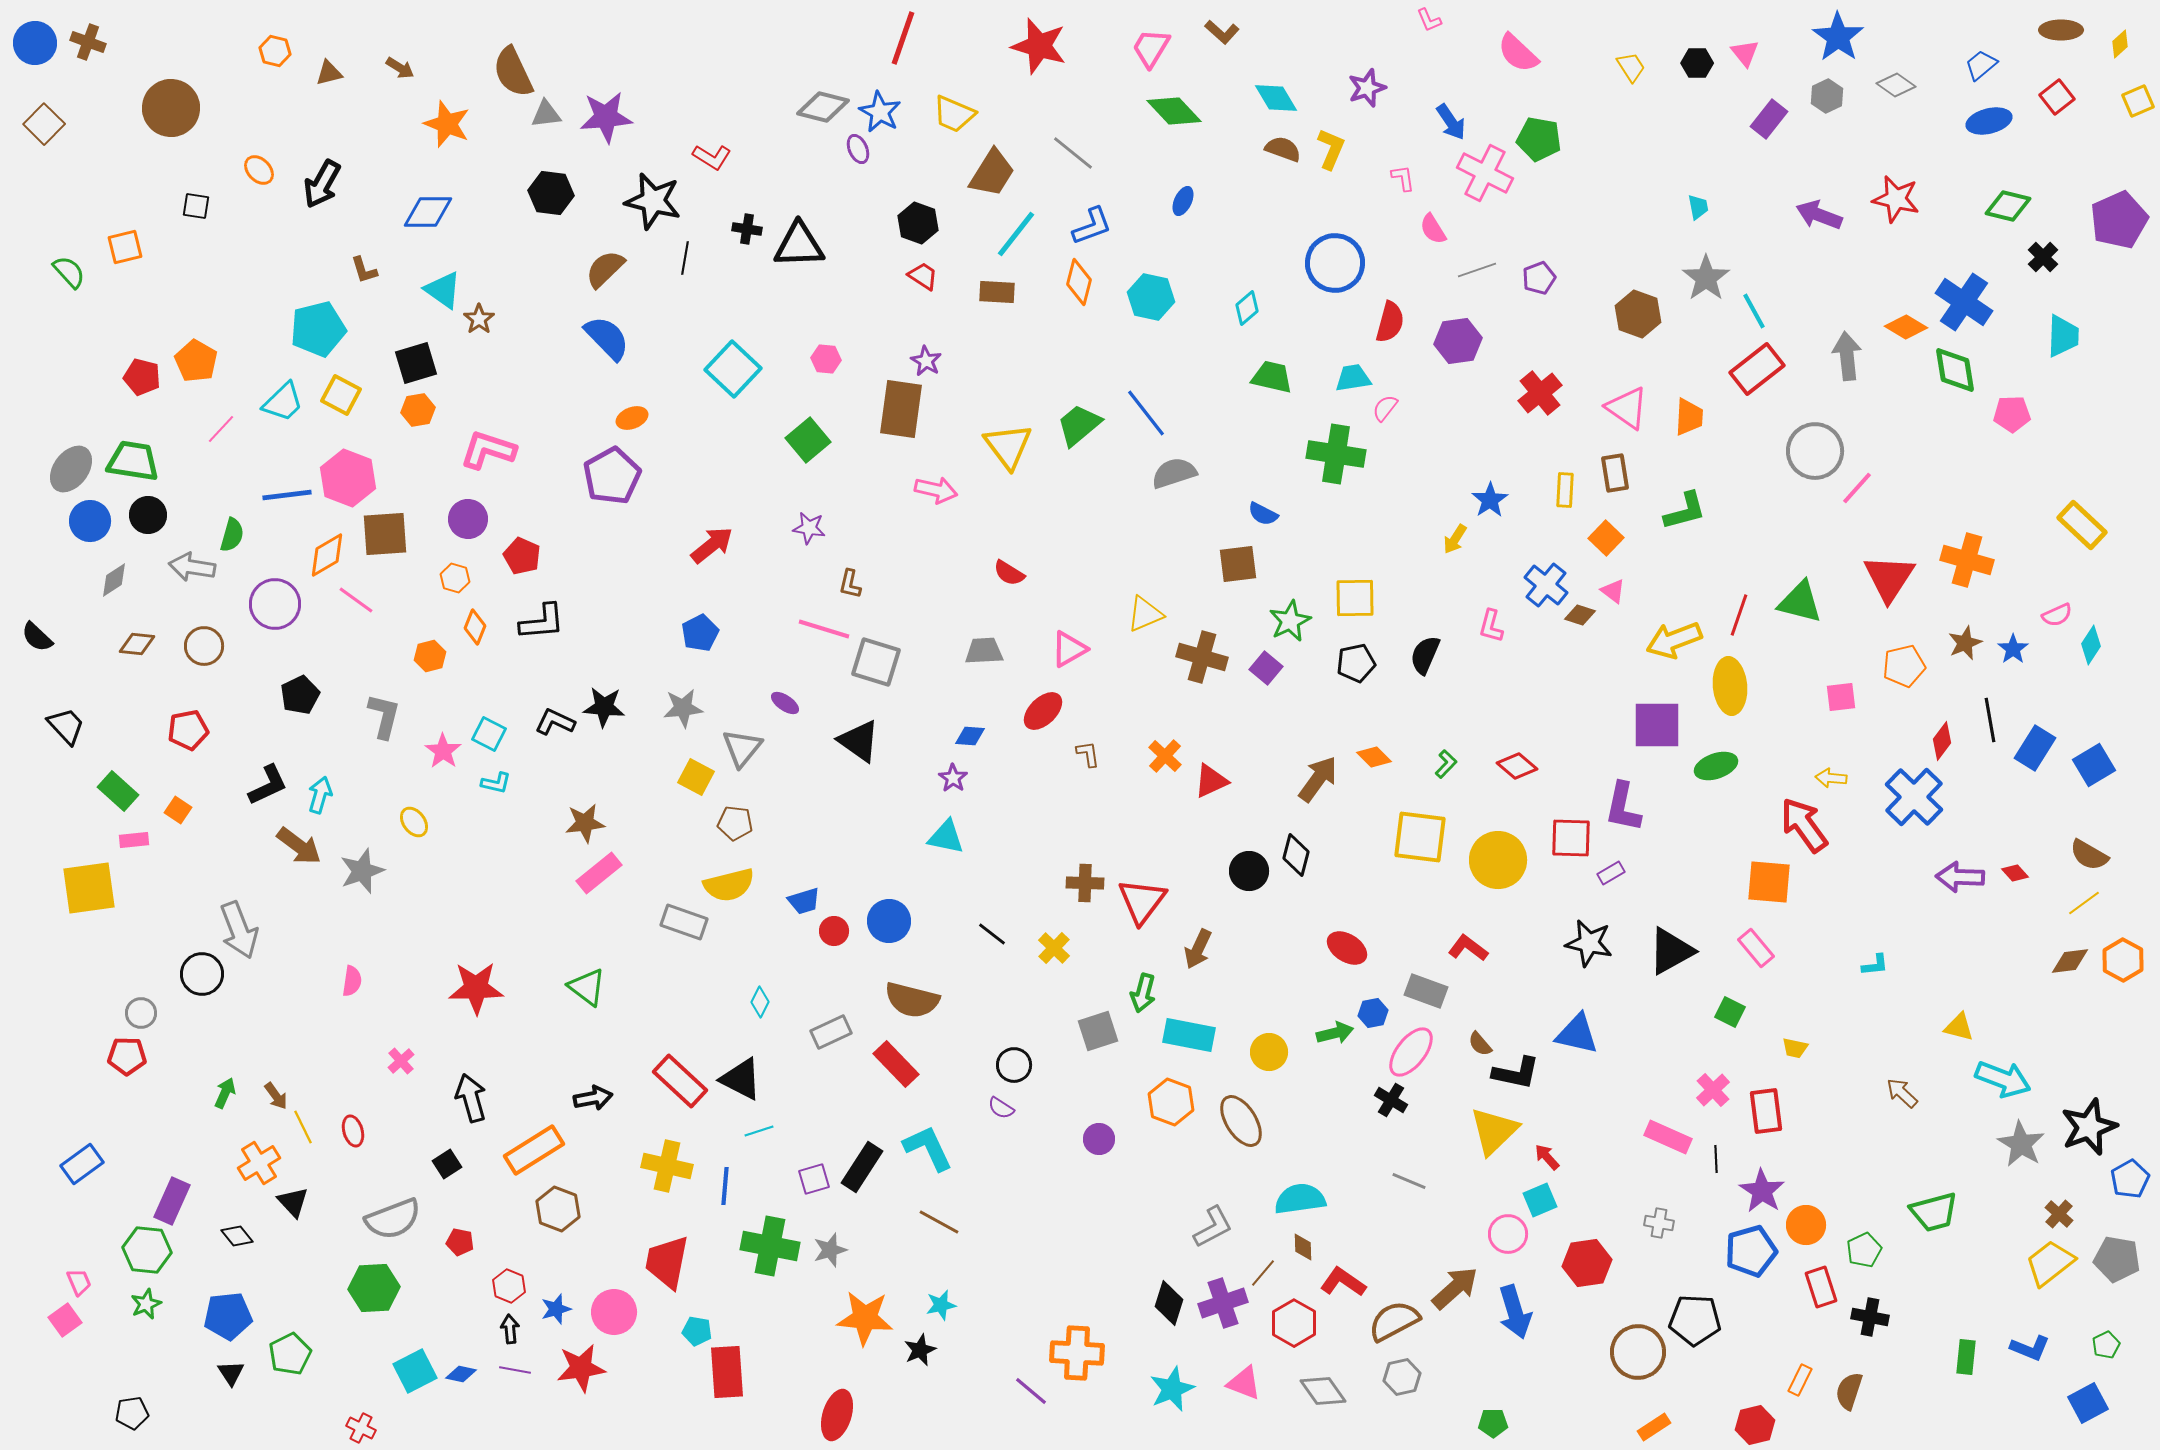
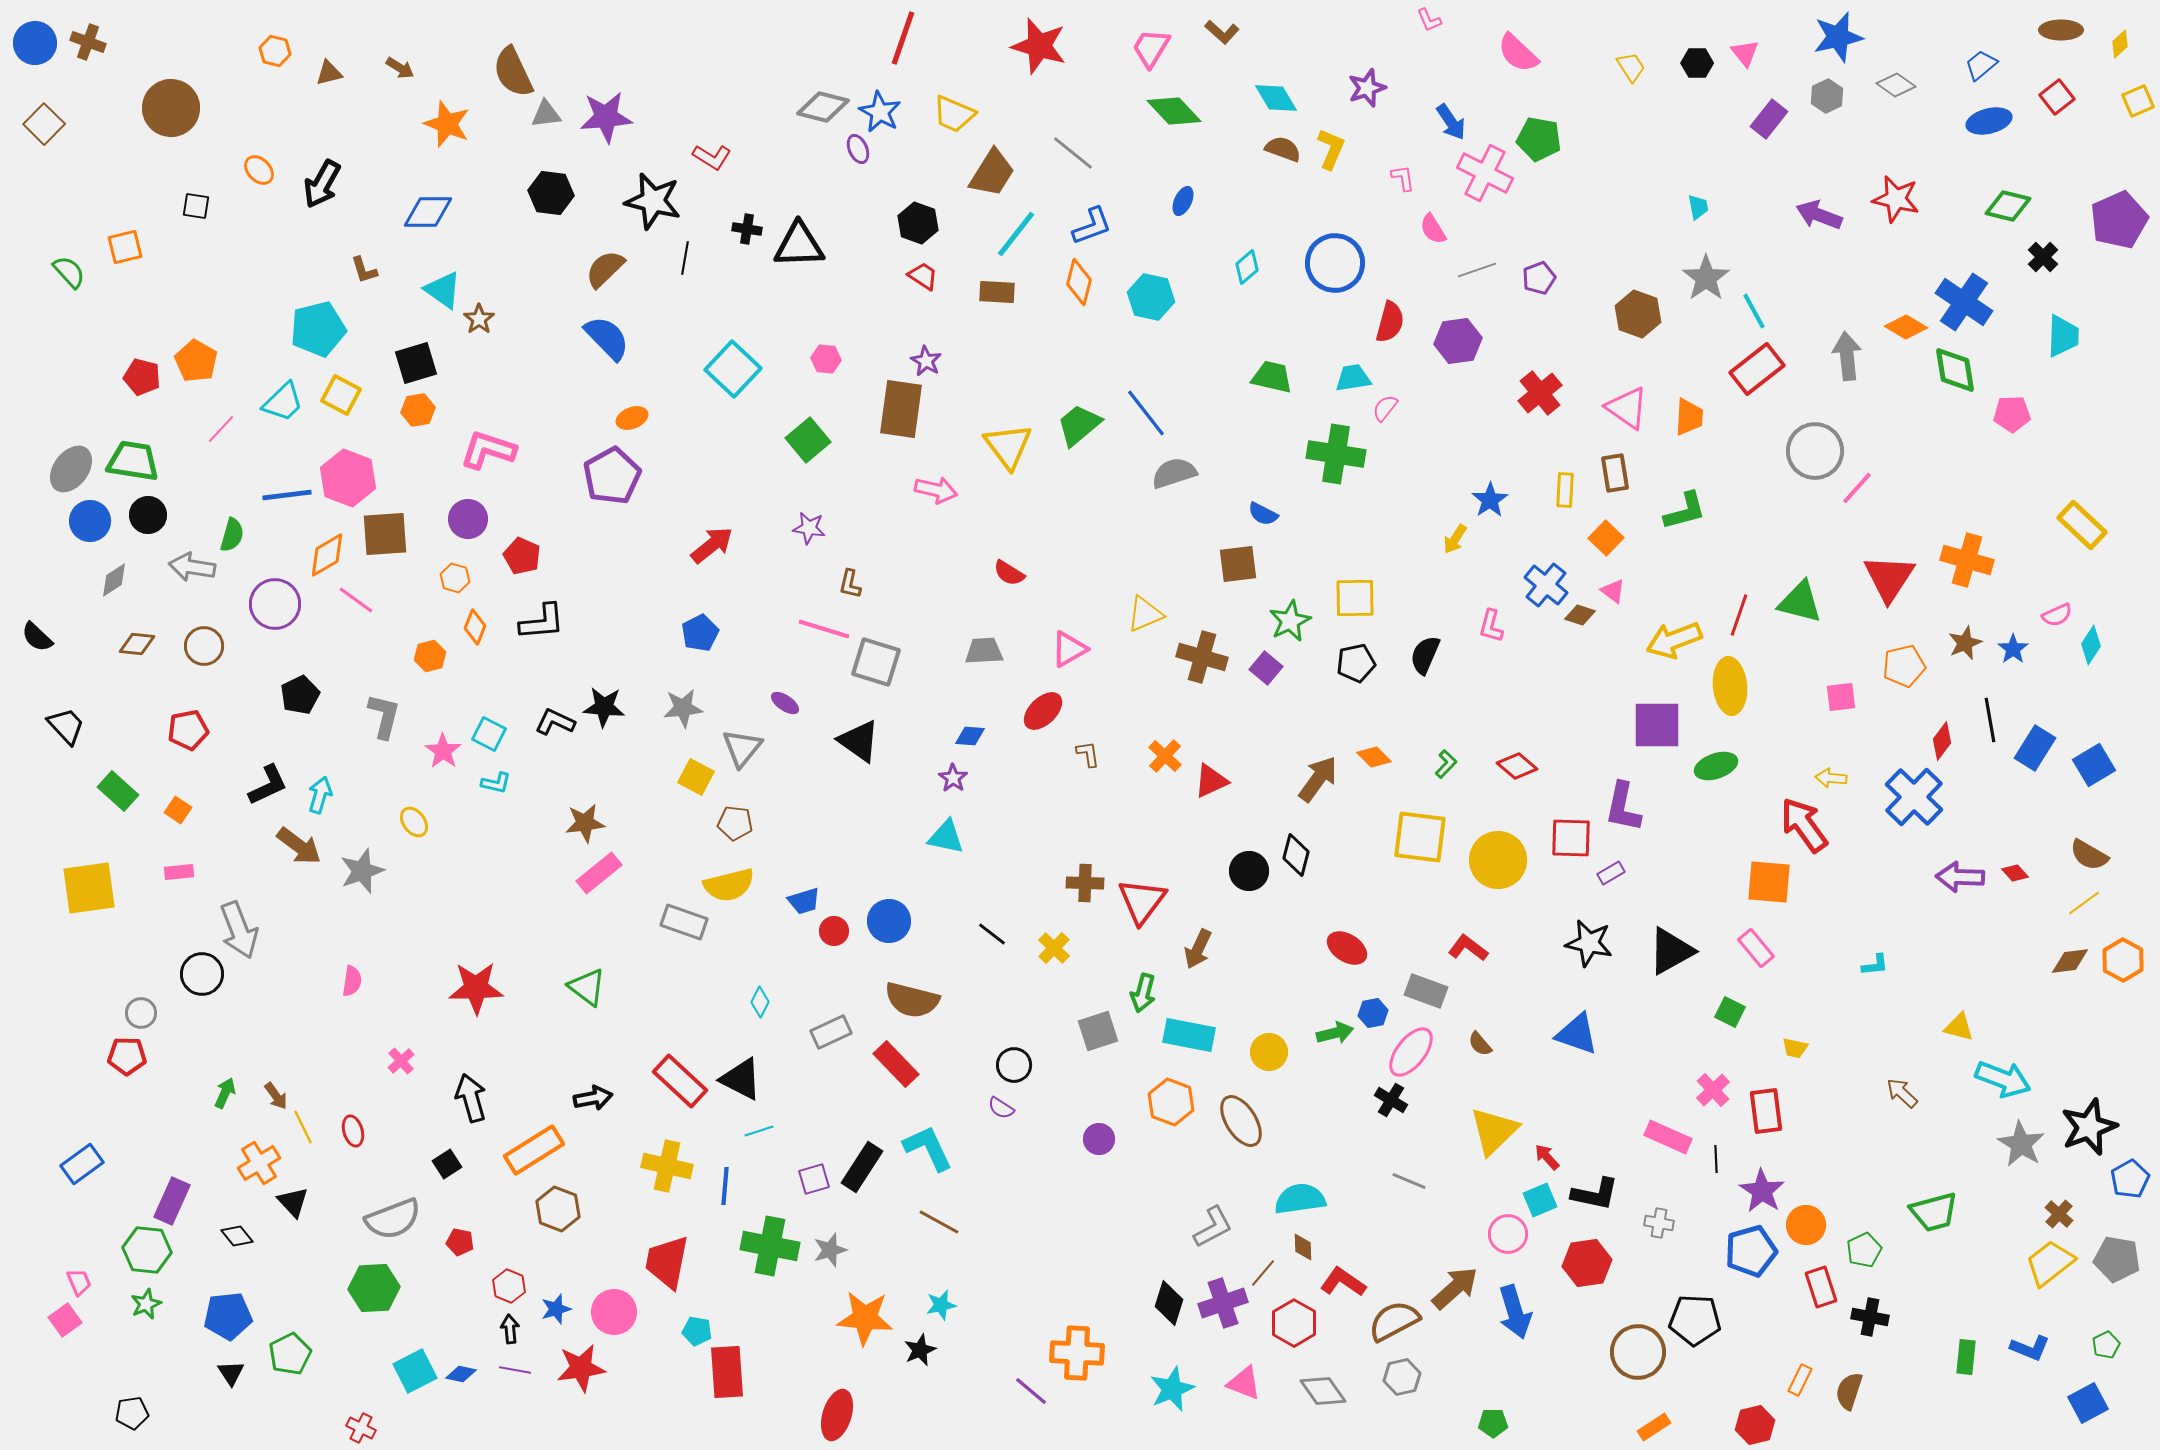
blue star at (1838, 37): rotated 24 degrees clockwise
cyan diamond at (1247, 308): moved 41 px up
pink rectangle at (134, 840): moved 45 px right, 32 px down
blue triangle at (1577, 1034): rotated 6 degrees clockwise
black L-shape at (1516, 1073): moved 79 px right, 121 px down
